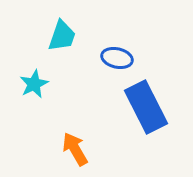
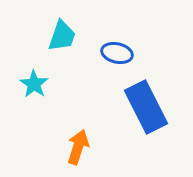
blue ellipse: moved 5 px up
cyan star: rotated 12 degrees counterclockwise
orange arrow: moved 3 px right, 2 px up; rotated 48 degrees clockwise
